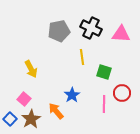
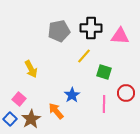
black cross: rotated 25 degrees counterclockwise
pink triangle: moved 1 px left, 2 px down
yellow line: moved 2 px right, 1 px up; rotated 49 degrees clockwise
red circle: moved 4 px right
pink square: moved 5 px left
